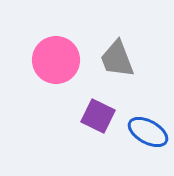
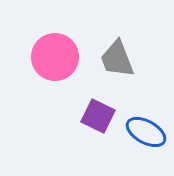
pink circle: moved 1 px left, 3 px up
blue ellipse: moved 2 px left
